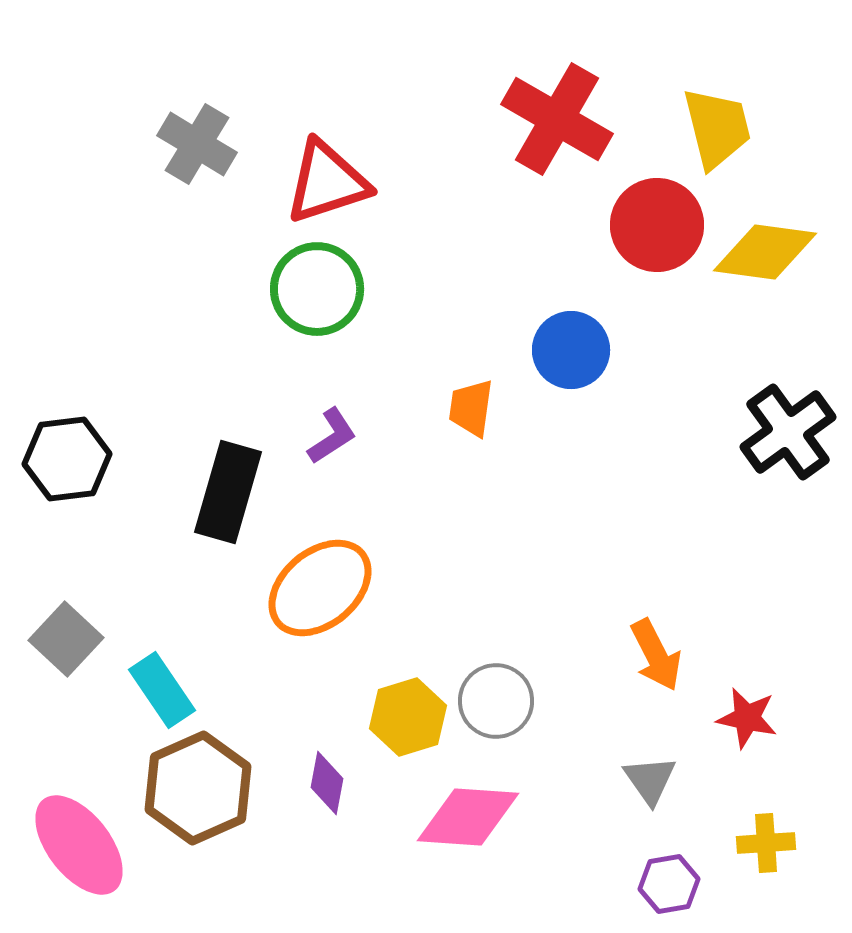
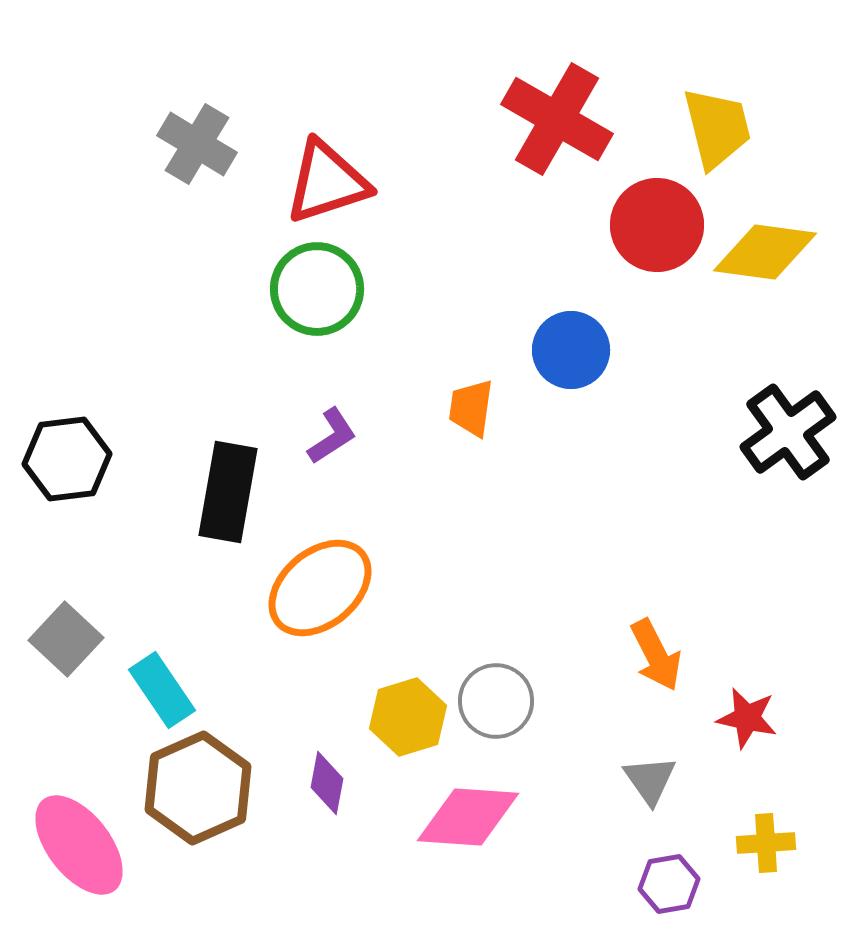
black rectangle: rotated 6 degrees counterclockwise
